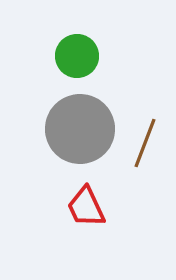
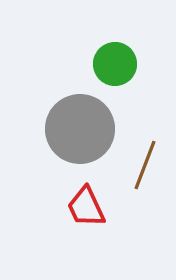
green circle: moved 38 px right, 8 px down
brown line: moved 22 px down
